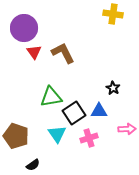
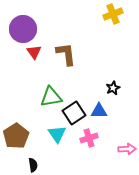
yellow cross: rotated 30 degrees counterclockwise
purple circle: moved 1 px left, 1 px down
brown L-shape: moved 3 px right, 1 px down; rotated 20 degrees clockwise
black star: rotated 16 degrees clockwise
pink arrow: moved 20 px down
brown pentagon: rotated 20 degrees clockwise
black semicircle: rotated 64 degrees counterclockwise
